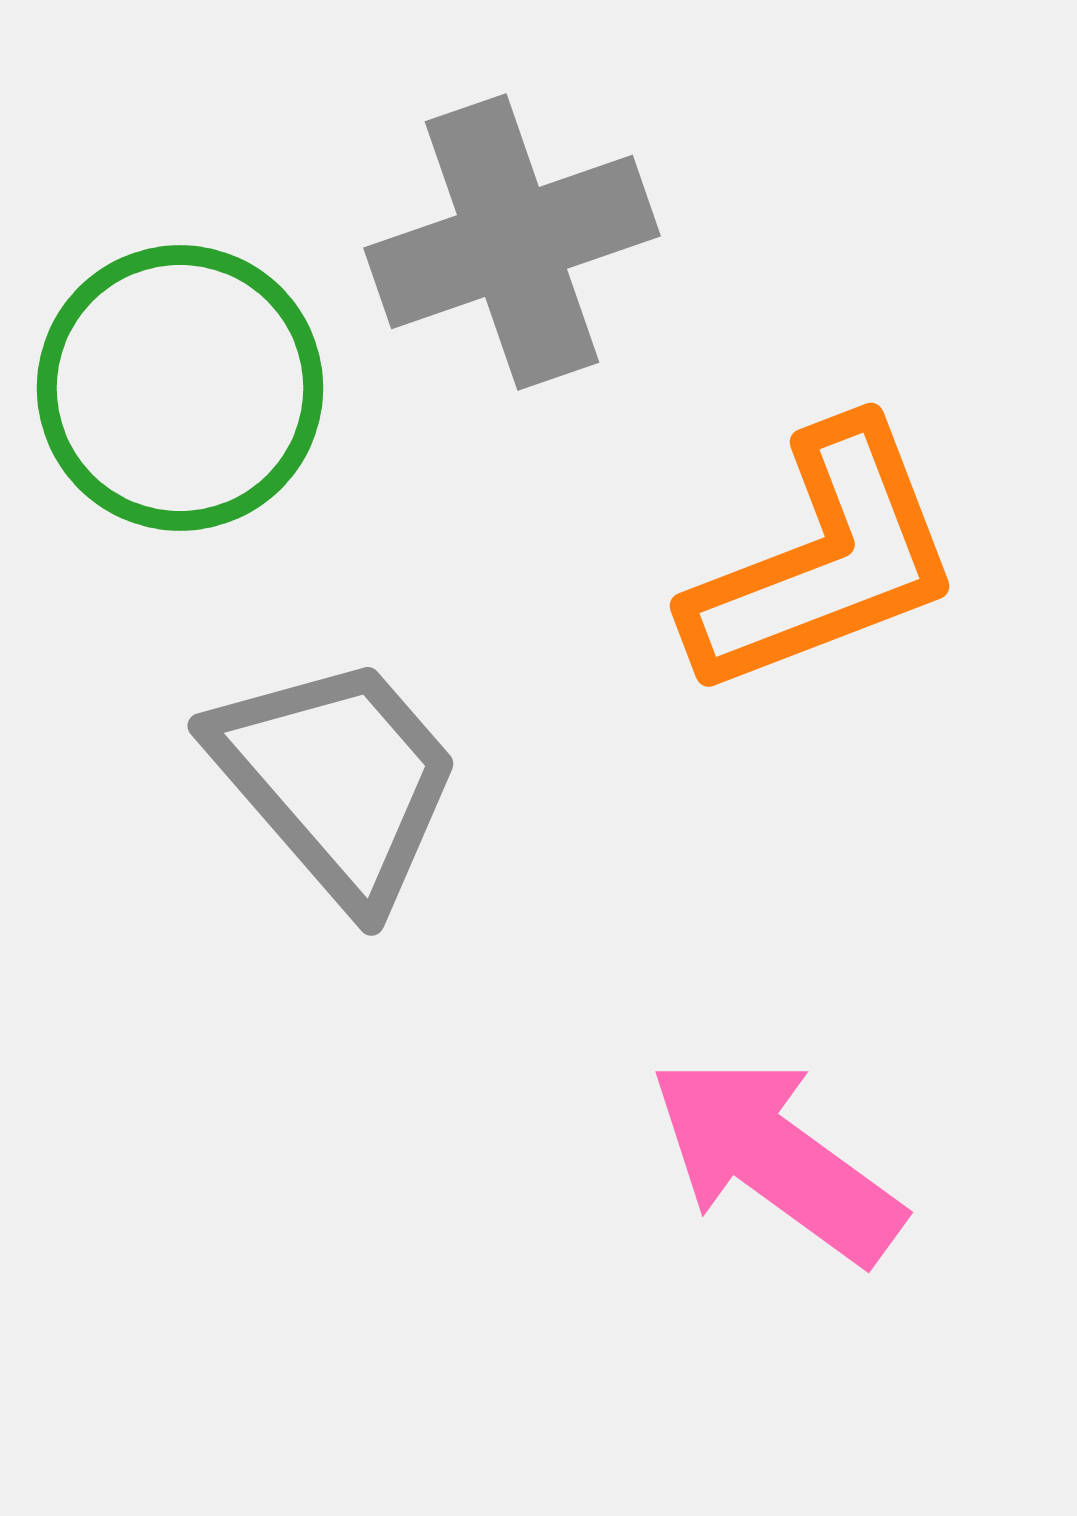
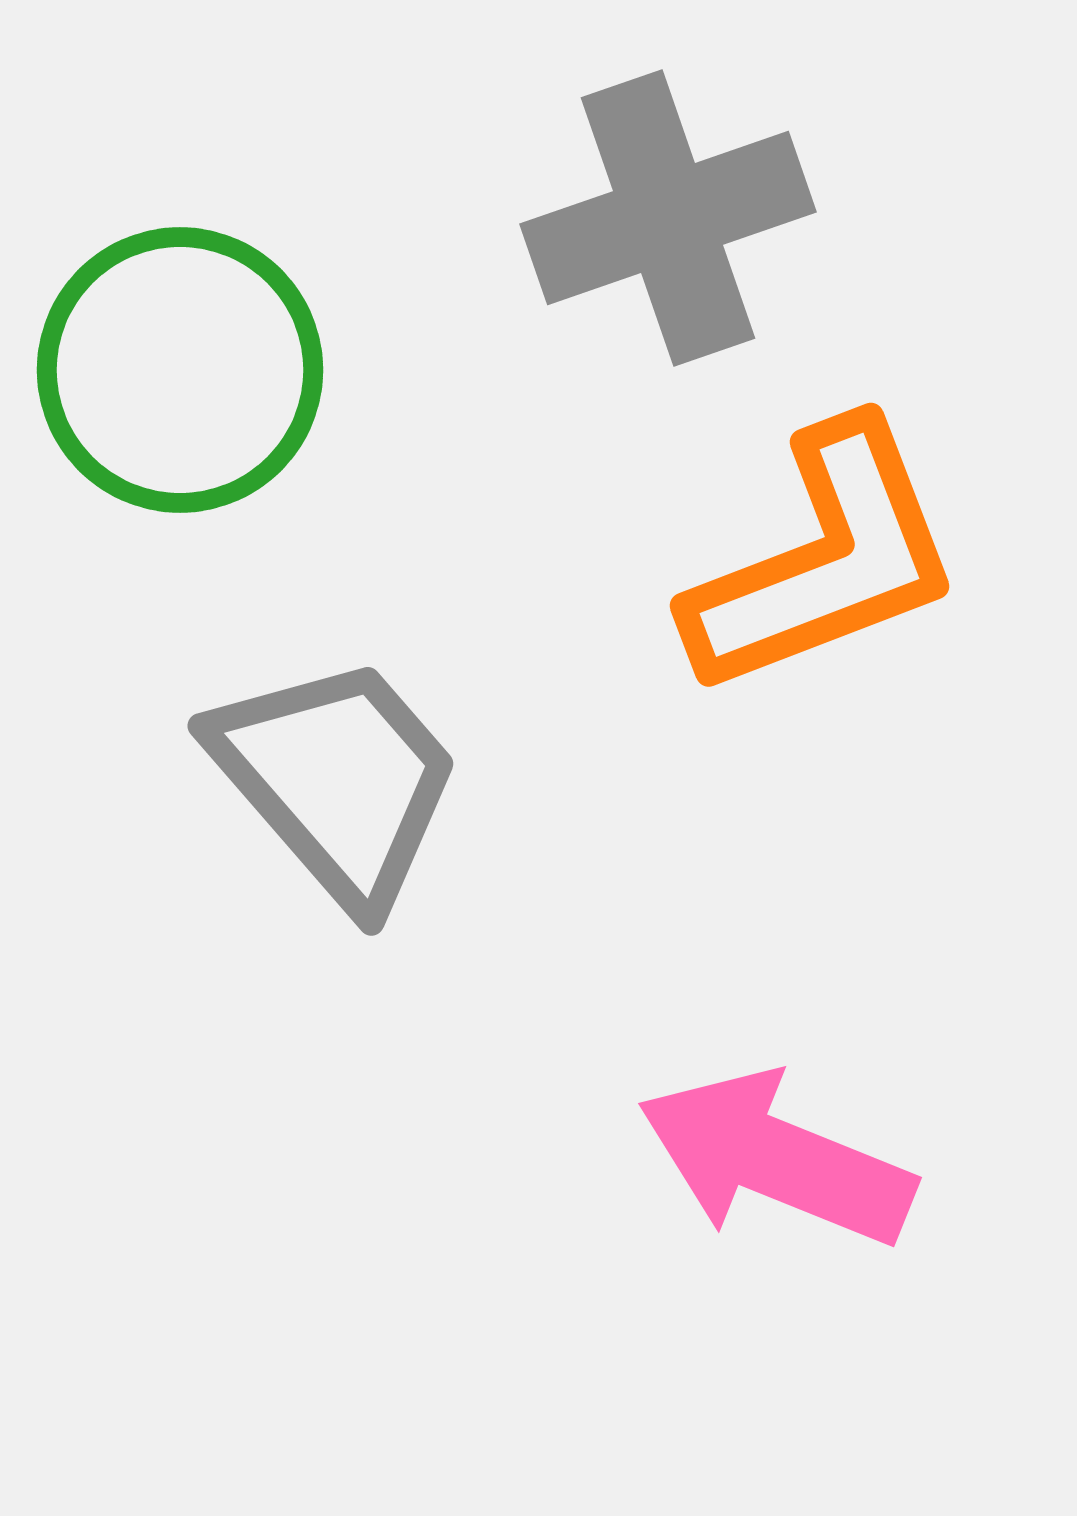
gray cross: moved 156 px right, 24 px up
green circle: moved 18 px up
pink arrow: rotated 14 degrees counterclockwise
